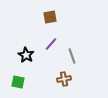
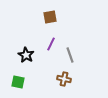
purple line: rotated 16 degrees counterclockwise
gray line: moved 2 px left, 1 px up
brown cross: rotated 24 degrees clockwise
